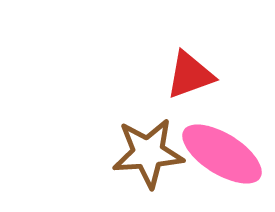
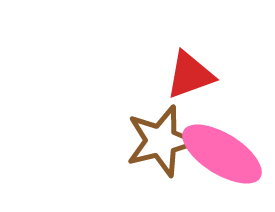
brown star: moved 13 px right, 12 px up; rotated 10 degrees counterclockwise
